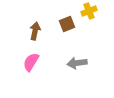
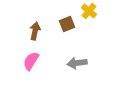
yellow cross: rotated 28 degrees counterclockwise
pink semicircle: moved 1 px up
